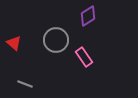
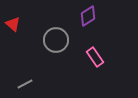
red triangle: moved 1 px left, 19 px up
pink rectangle: moved 11 px right
gray line: rotated 49 degrees counterclockwise
